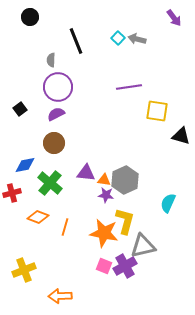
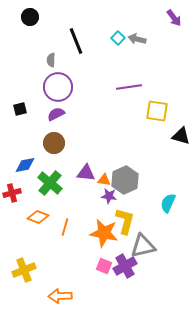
black square: rotated 24 degrees clockwise
purple star: moved 3 px right, 1 px down
